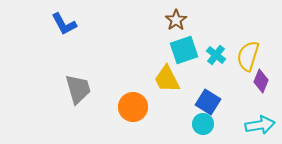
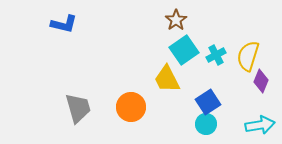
blue L-shape: rotated 48 degrees counterclockwise
cyan square: rotated 16 degrees counterclockwise
cyan cross: rotated 24 degrees clockwise
gray trapezoid: moved 19 px down
blue square: rotated 25 degrees clockwise
orange circle: moved 2 px left
cyan circle: moved 3 px right
